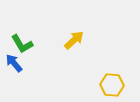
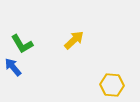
blue arrow: moved 1 px left, 4 px down
